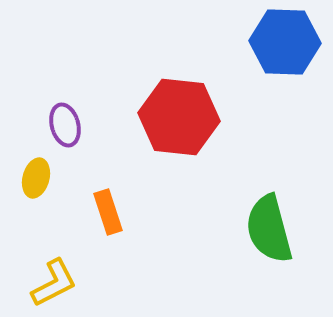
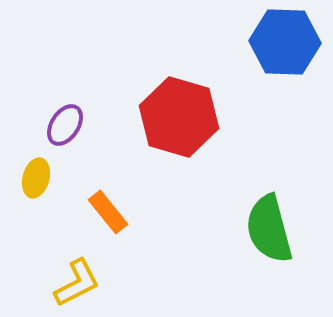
red hexagon: rotated 10 degrees clockwise
purple ellipse: rotated 48 degrees clockwise
orange rectangle: rotated 21 degrees counterclockwise
yellow L-shape: moved 23 px right
